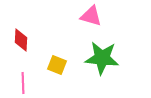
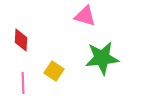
pink triangle: moved 6 px left
green star: rotated 12 degrees counterclockwise
yellow square: moved 3 px left, 6 px down; rotated 12 degrees clockwise
